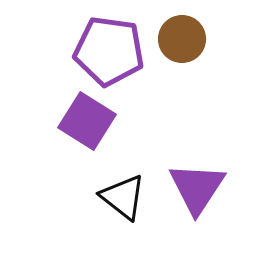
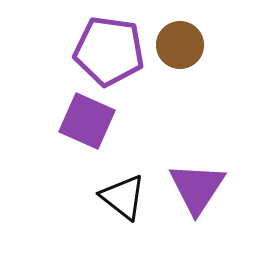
brown circle: moved 2 px left, 6 px down
purple square: rotated 8 degrees counterclockwise
